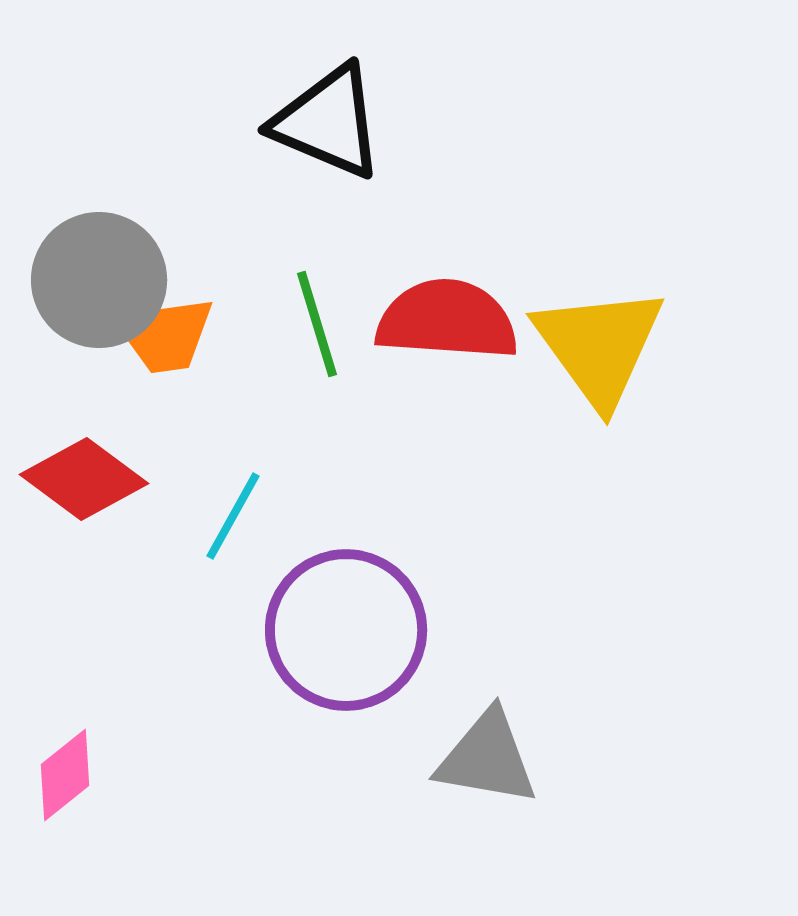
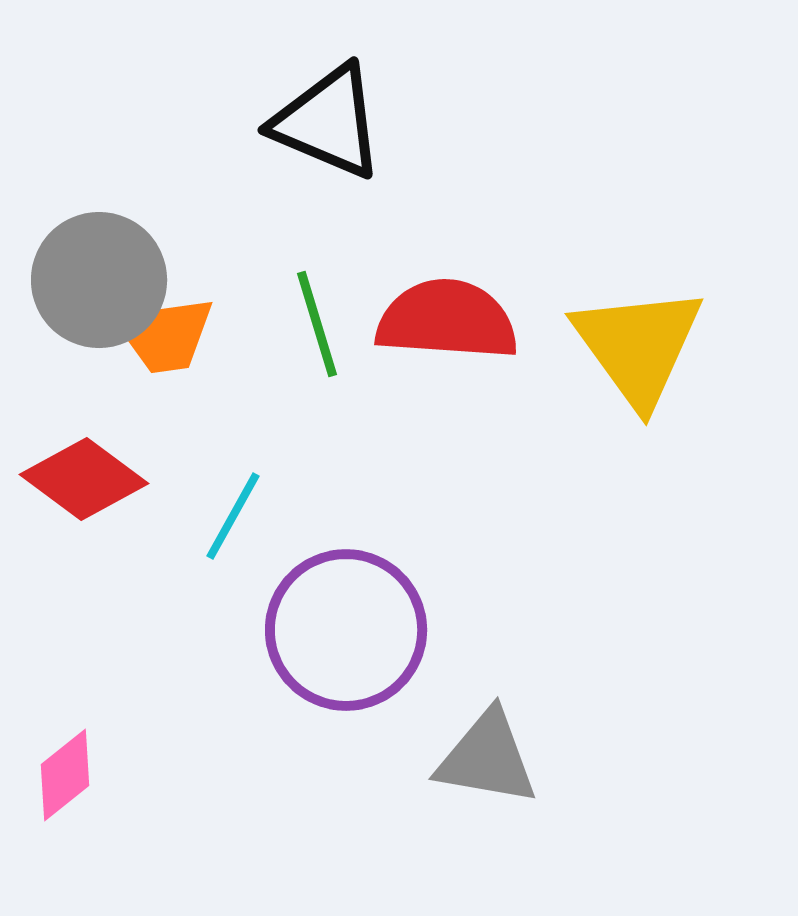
yellow triangle: moved 39 px right
